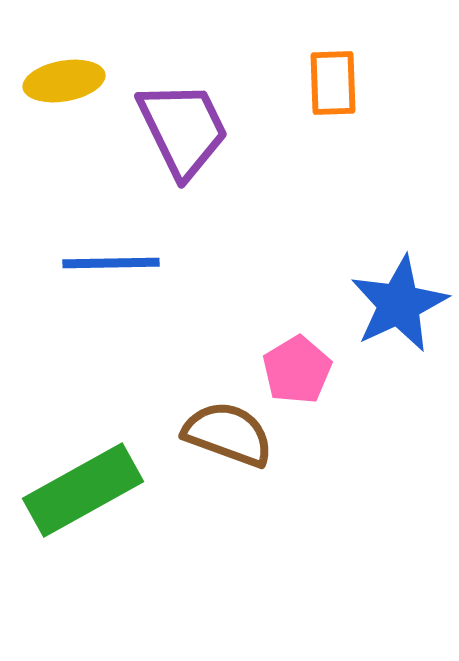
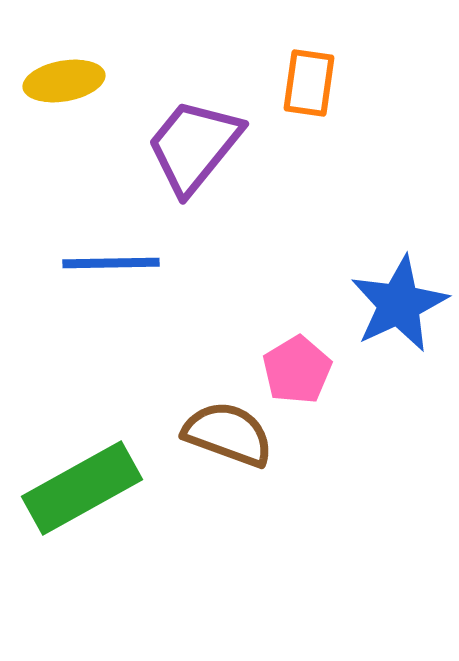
orange rectangle: moved 24 px left; rotated 10 degrees clockwise
purple trapezoid: moved 11 px right, 17 px down; rotated 115 degrees counterclockwise
green rectangle: moved 1 px left, 2 px up
